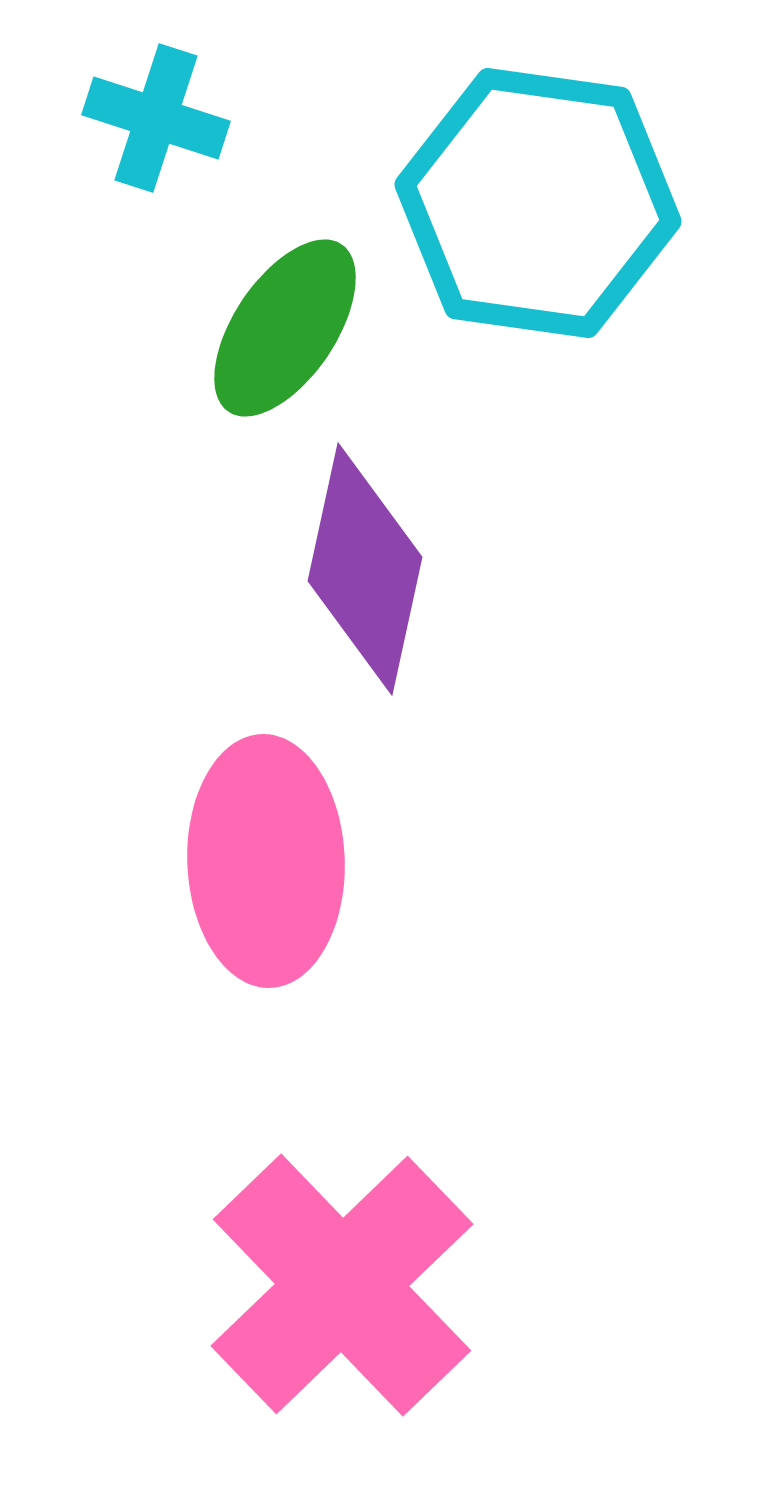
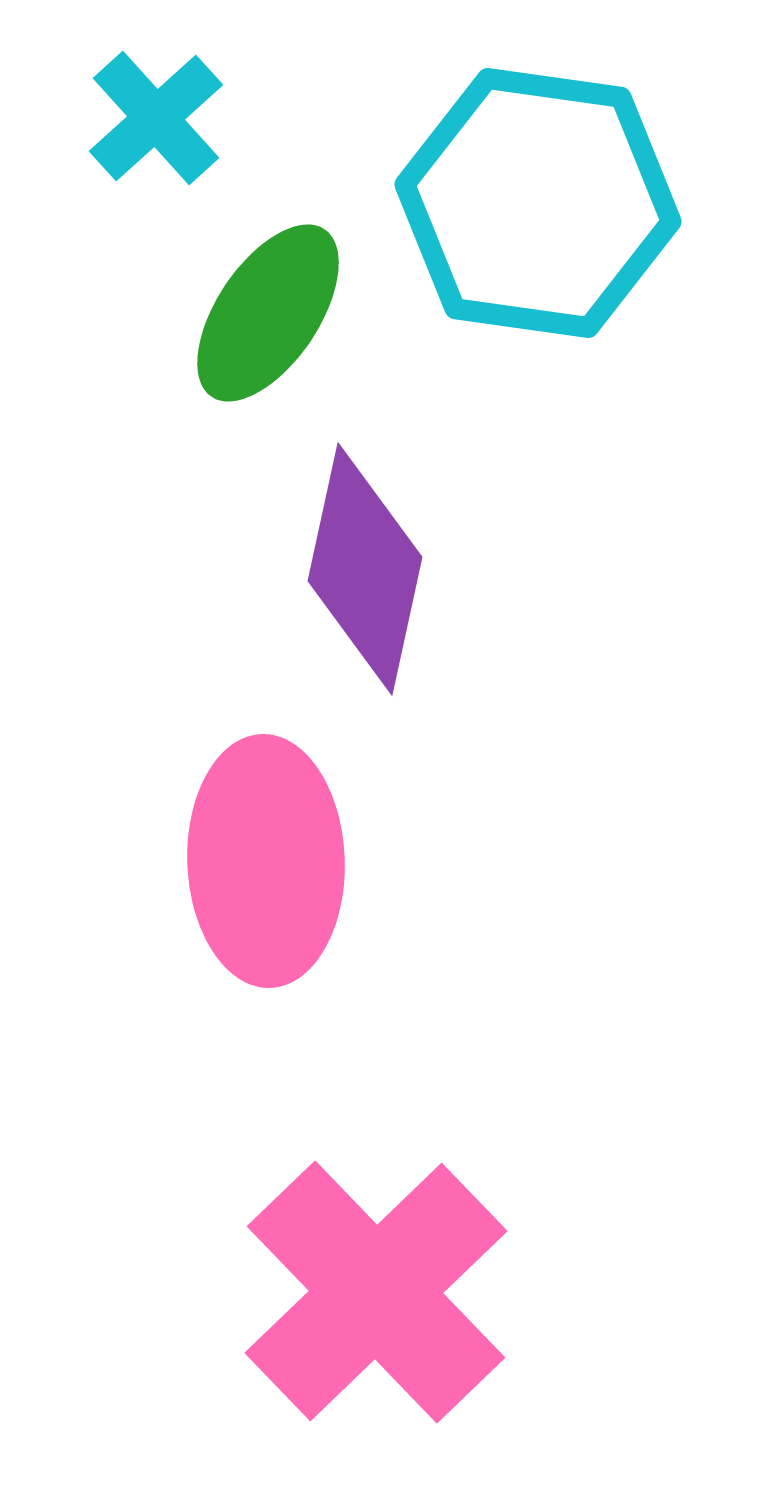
cyan cross: rotated 30 degrees clockwise
green ellipse: moved 17 px left, 15 px up
pink cross: moved 34 px right, 7 px down
